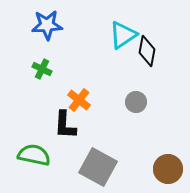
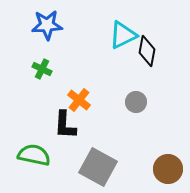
cyan triangle: rotated 8 degrees clockwise
